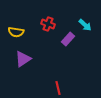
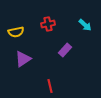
red cross: rotated 32 degrees counterclockwise
yellow semicircle: rotated 21 degrees counterclockwise
purple rectangle: moved 3 px left, 11 px down
red line: moved 8 px left, 2 px up
